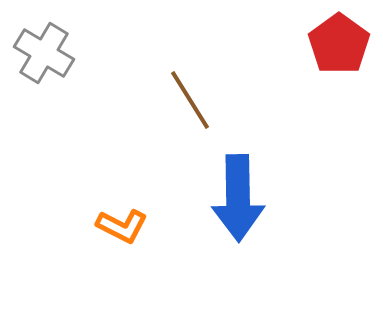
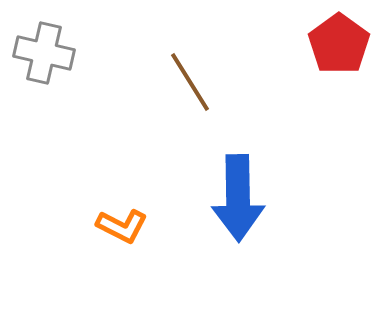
gray cross: rotated 18 degrees counterclockwise
brown line: moved 18 px up
